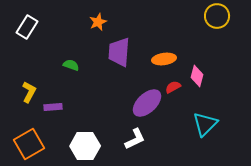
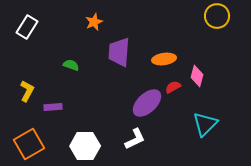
orange star: moved 4 px left
yellow L-shape: moved 2 px left, 1 px up
